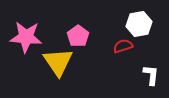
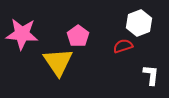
white hexagon: moved 1 px up; rotated 10 degrees counterclockwise
pink star: moved 4 px left, 3 px up
